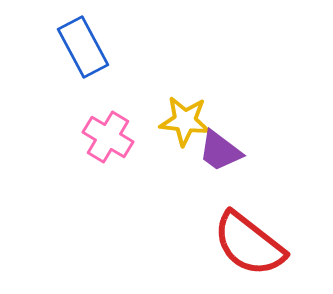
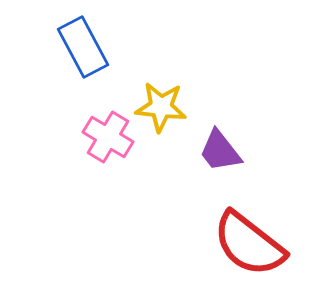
yellow star: moved 24 px left, 14 px up
purple trapezoid: rotated 15 degrees clockwise
